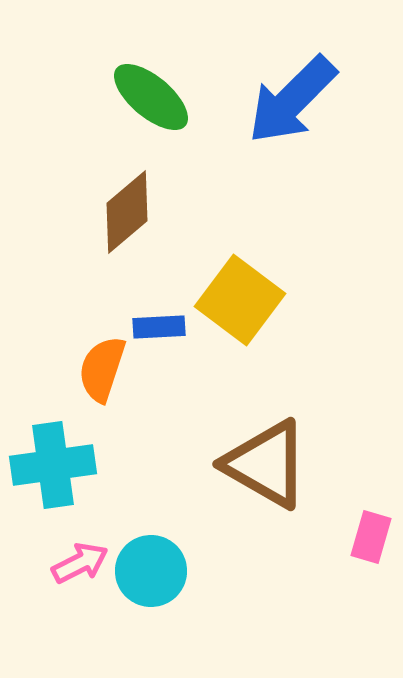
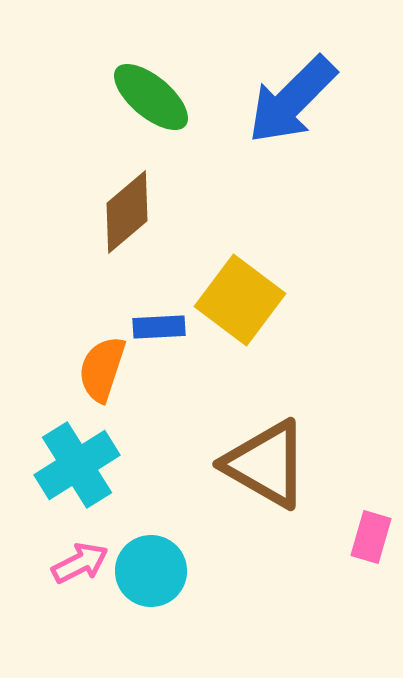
cyan cross: moved 24 px right; rotated 24 degrees counterclockwise
